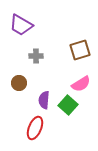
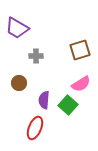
purple trapezoid: moved 4 px left, 3 px down
